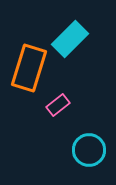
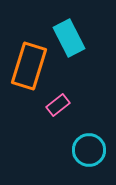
cyan rectangle: moved 1 px left, 1 px up; rotated 72 degrees counterclockwise
orange rectangle: moved 2 px up
